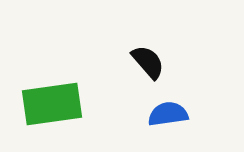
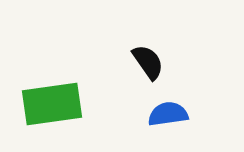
black semicircle: rotated 6 degrees clockwise
